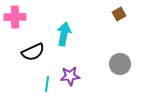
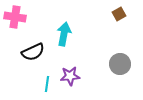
pink cross: rotated 10 degrees clockwise
